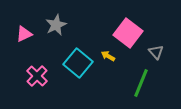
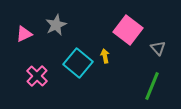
pink square: moved 3 px up
gray triangle: moved 2 px right, 4 px up
yellow arrow: moved 3 px left; rotated 48 degrees clockwise
green line: moved 11 px right, 3 px down
